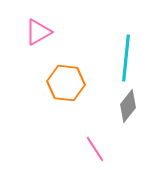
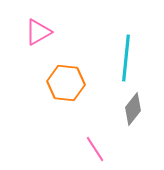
gray diamond: moved 5 px right, 3 px down
